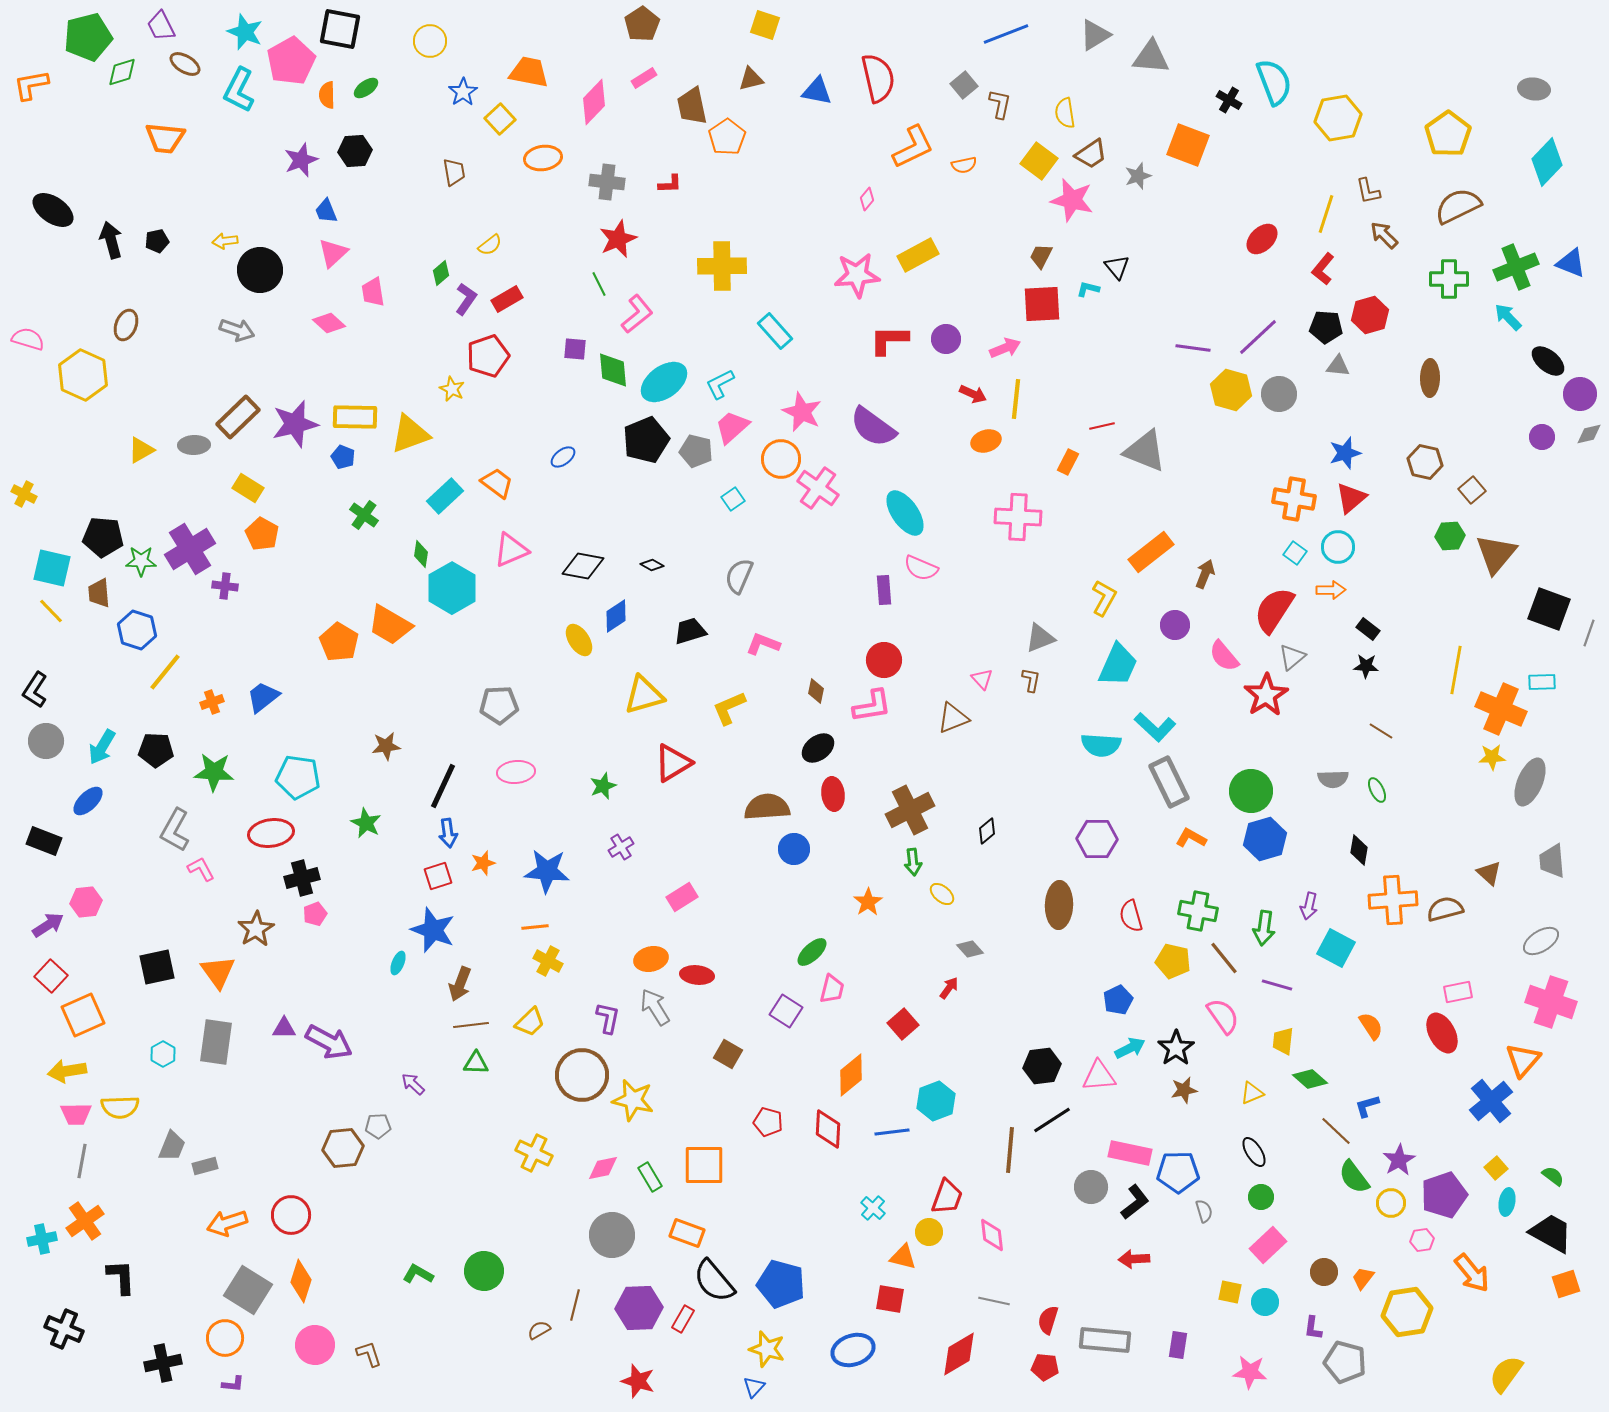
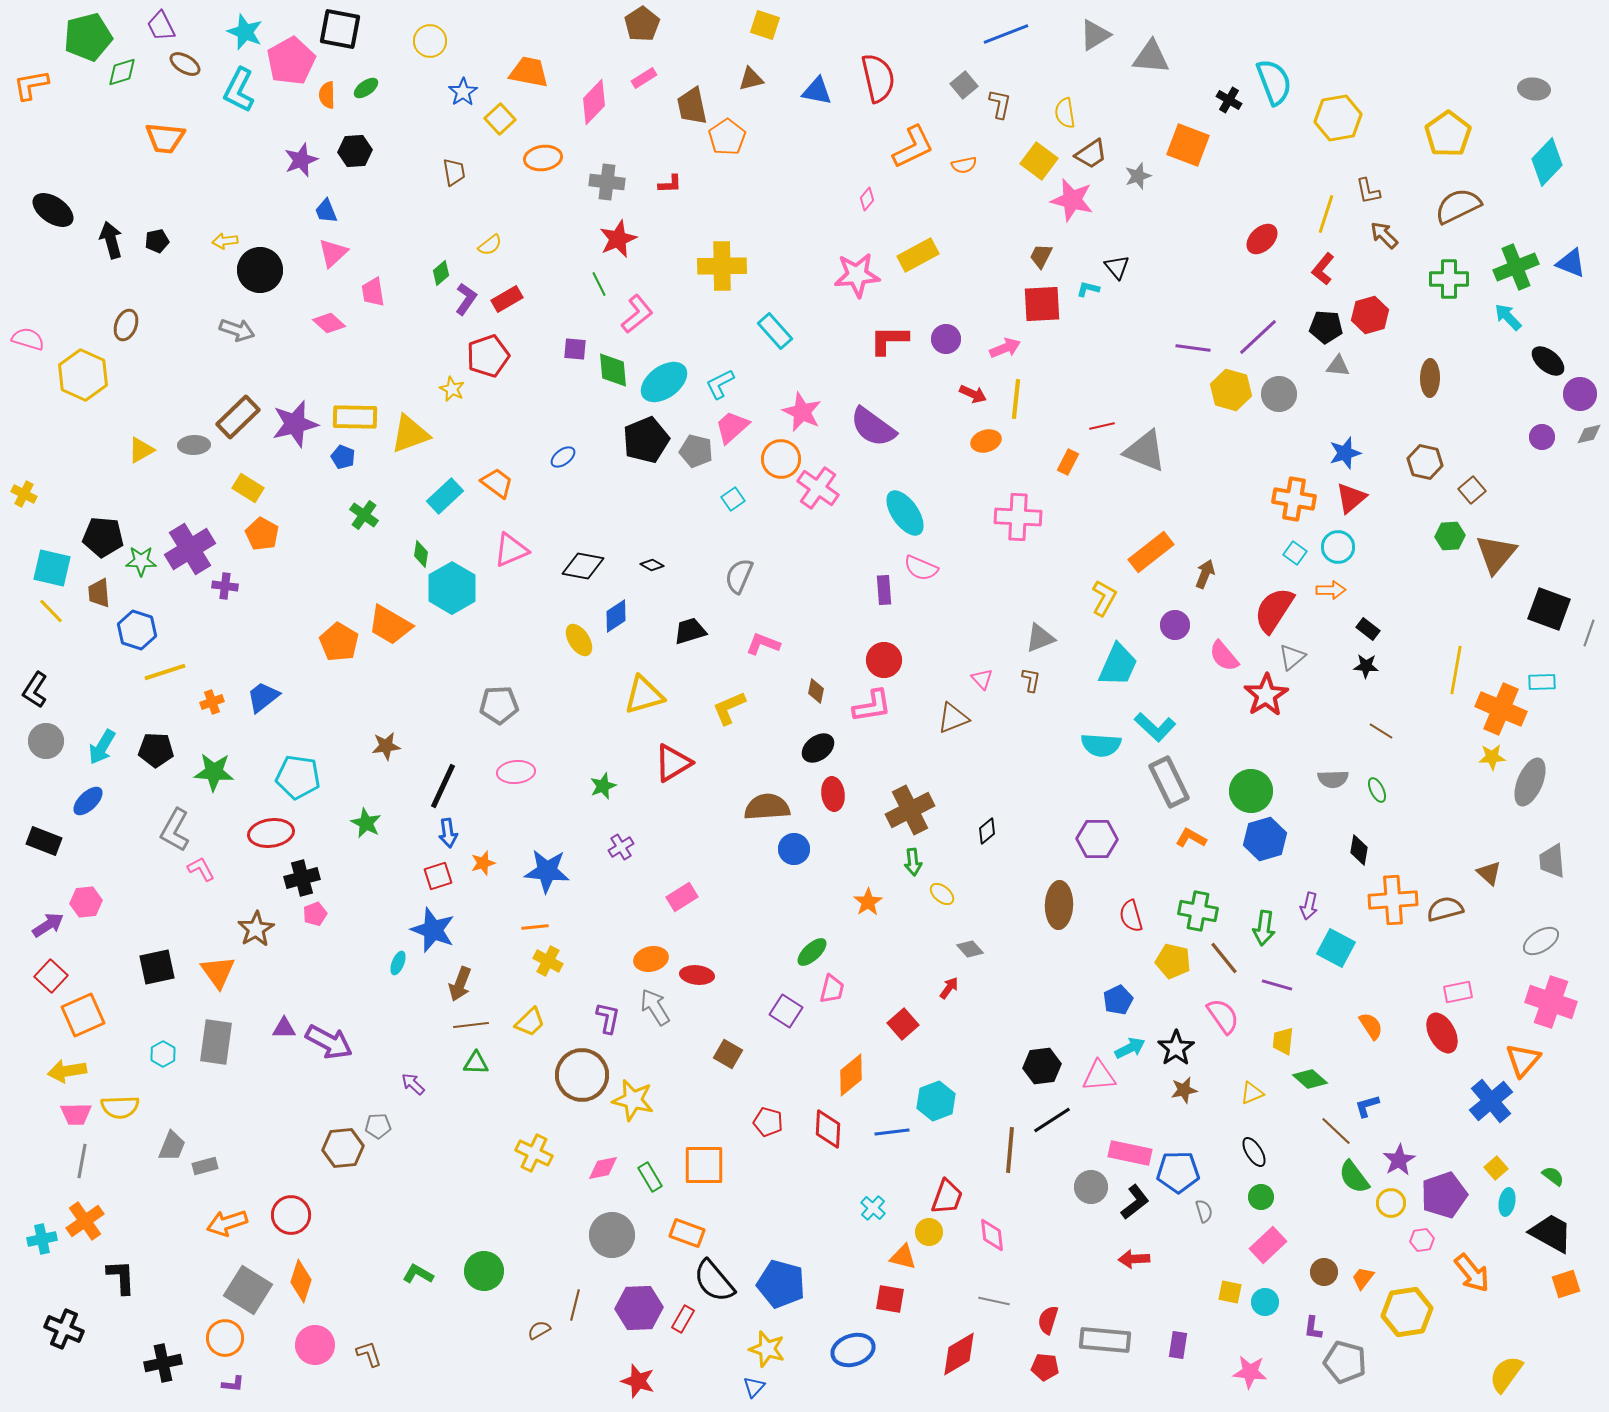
yellow line at (165, 672): rotated 33 degrees clockwise
